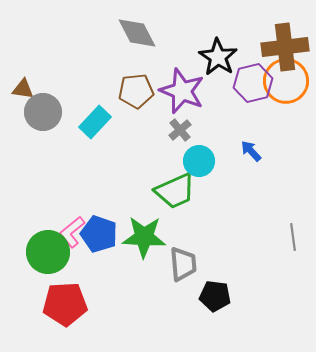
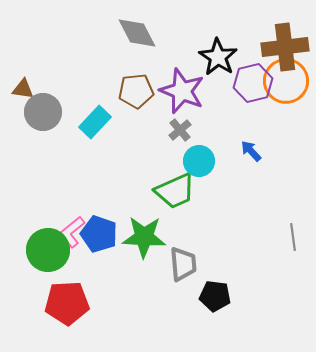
green circle: moved 2 px up
red pentagon: moved 2 px right, 1 px up
